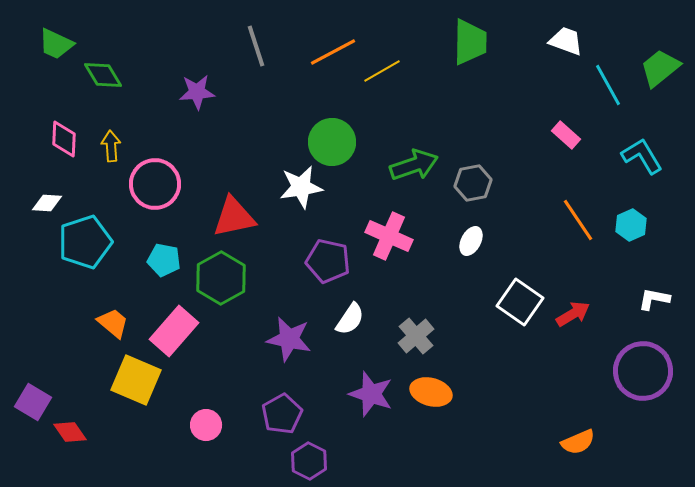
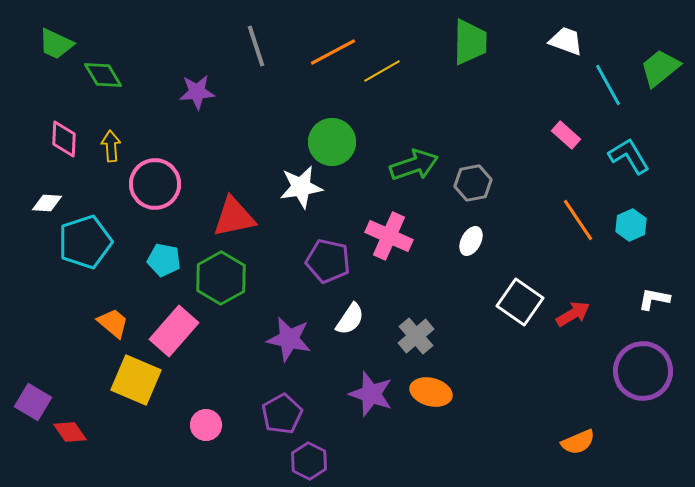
cyan L-shape at (642, 156): moved 13 px left
